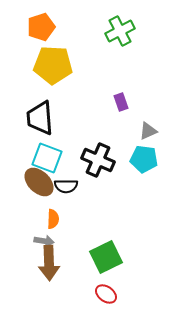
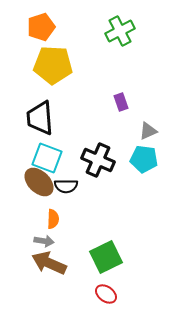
brown arrow: rotated 116 degrees clockwise
